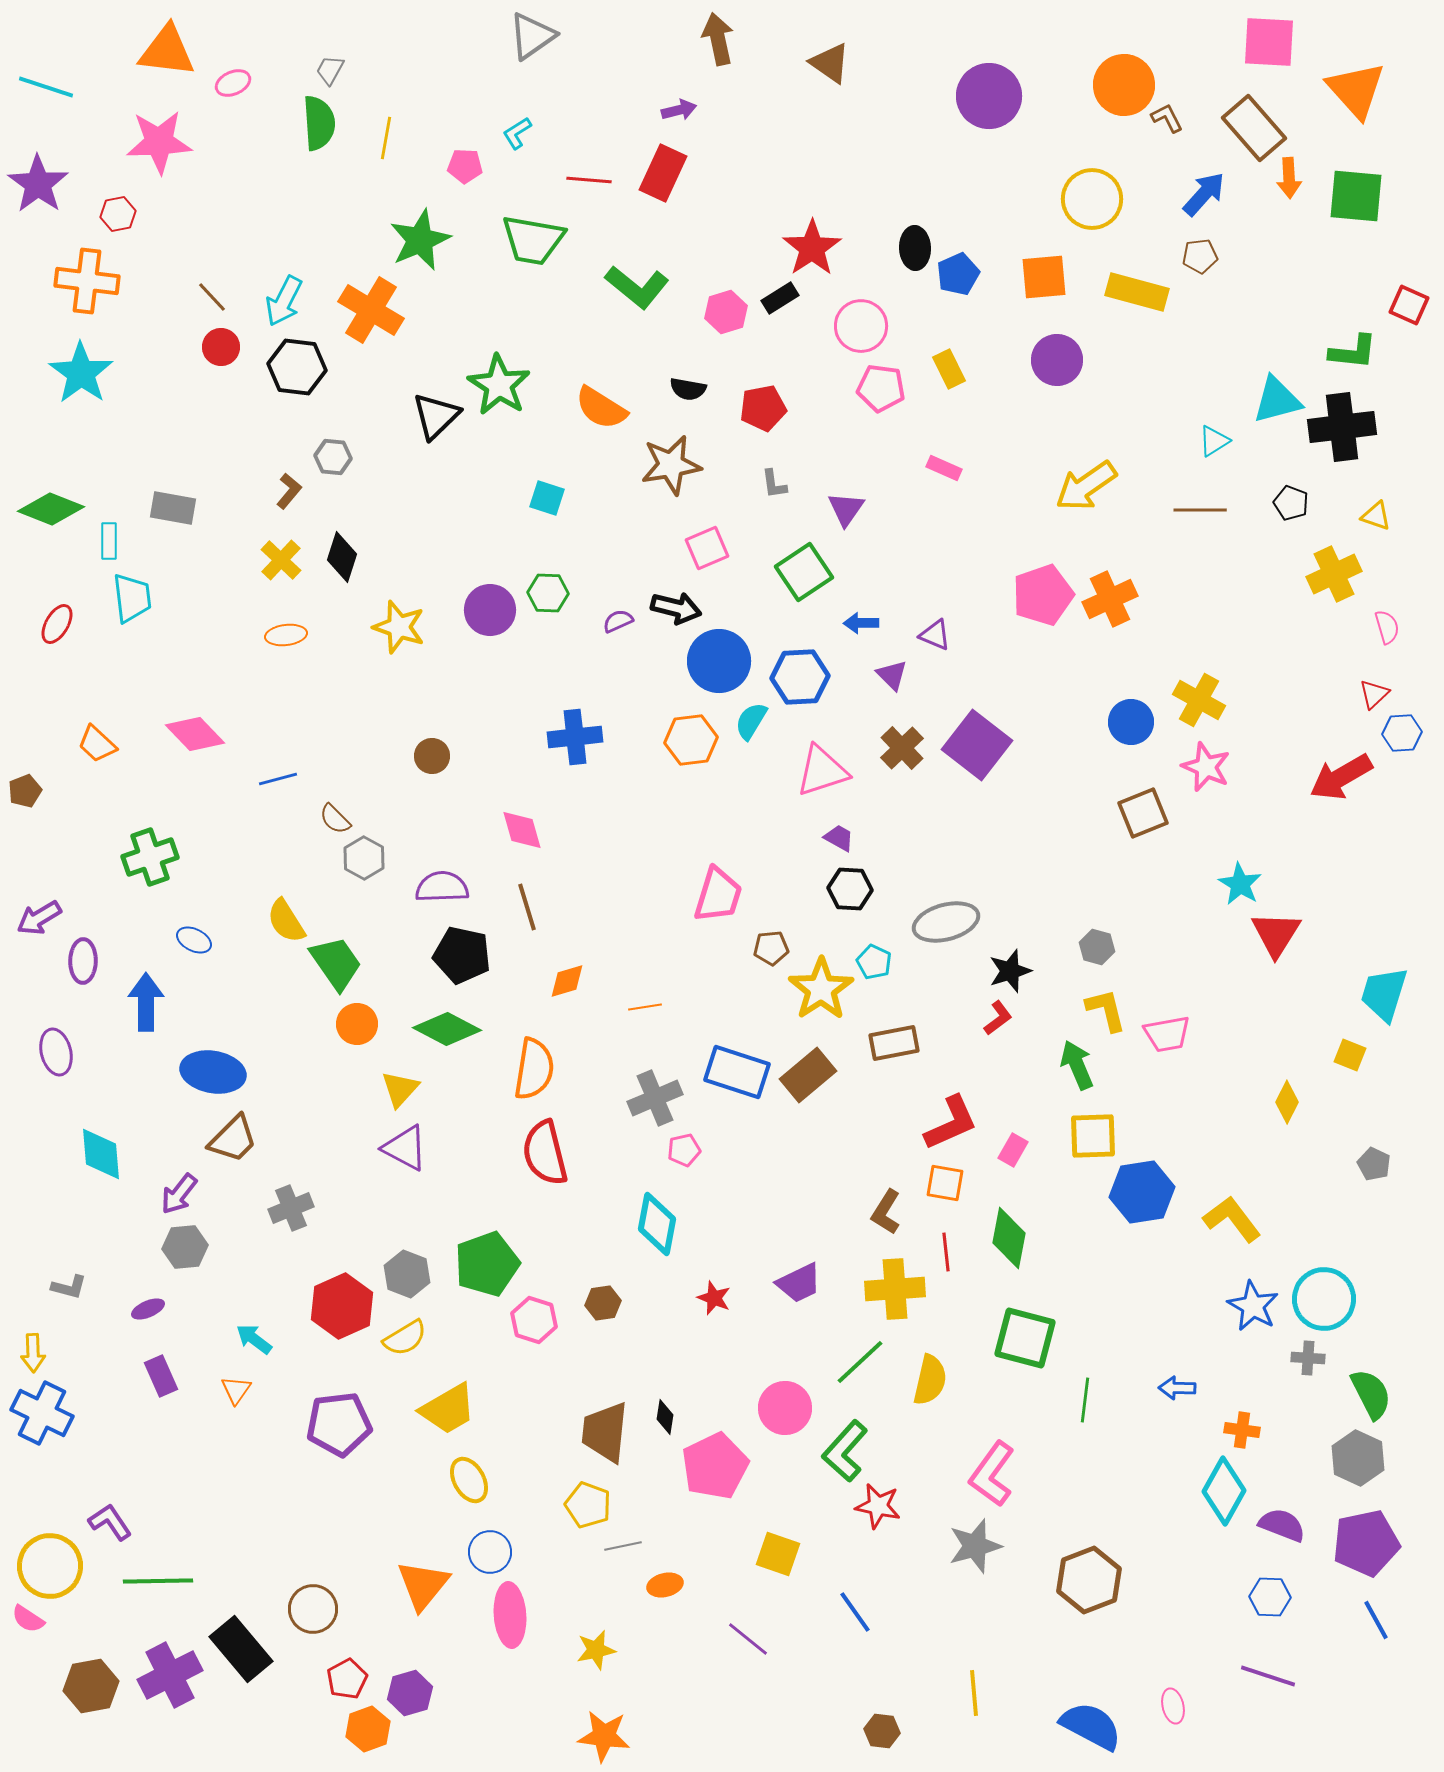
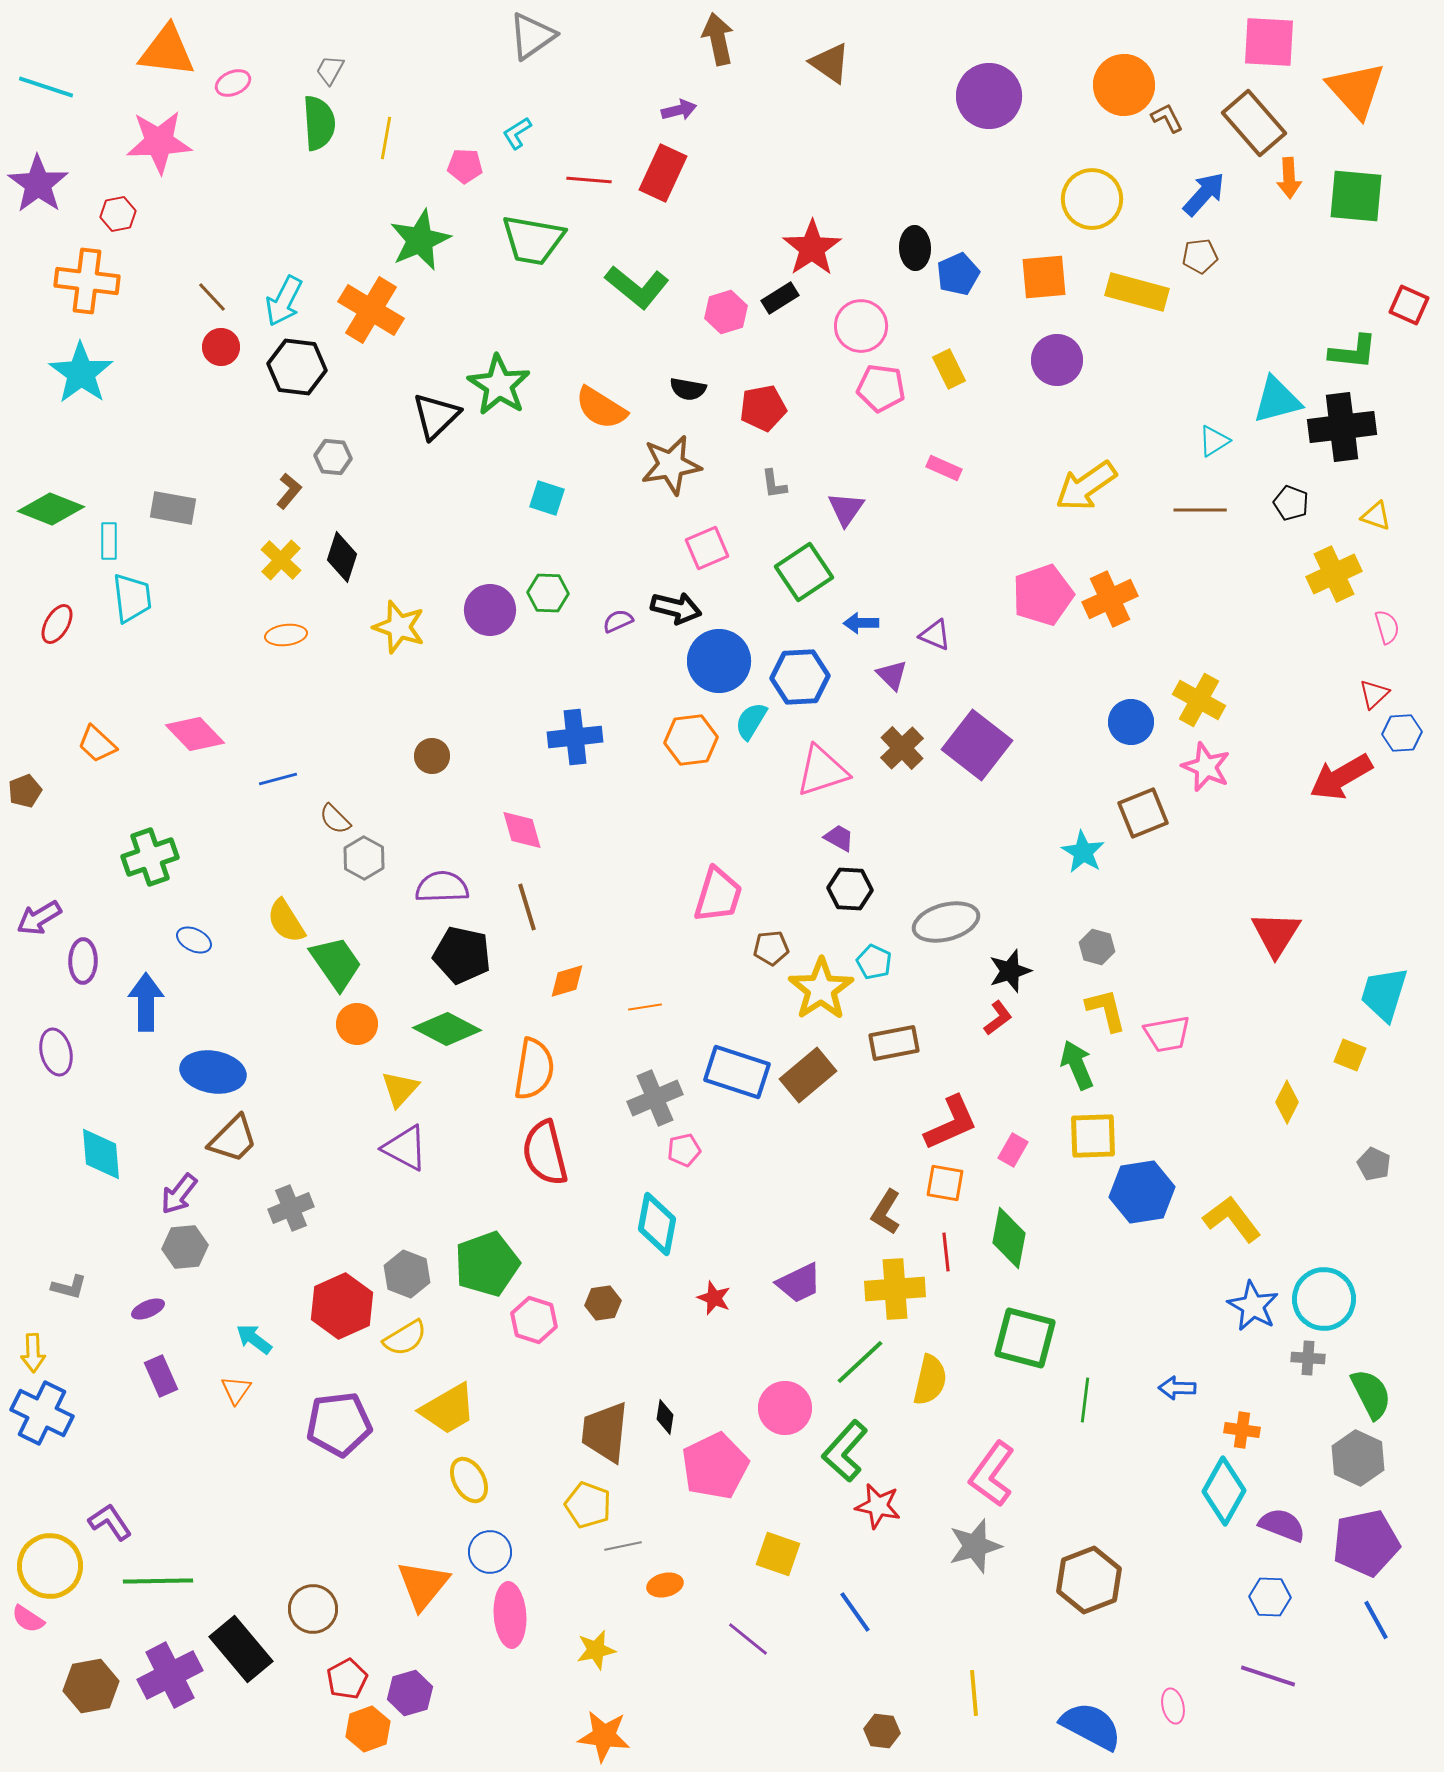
brown rectangle at (1254, 128): moved 5 px up
cyan star at (1240, 884): moved 157 px left, 32 px up
